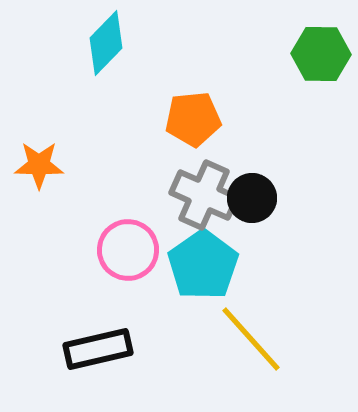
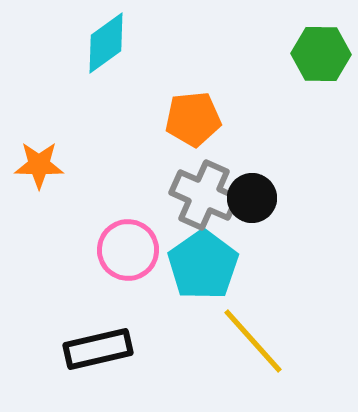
cyan diamond: rotated 10 degrees clockwise
yellow line: moved 2 px right, 2 px down
